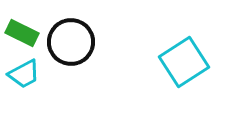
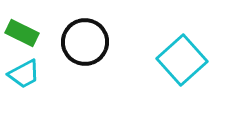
black circle: moved 14 px right
cyan square: moved 2 px left, 2 px up; rotated 9 degrees counterclockwise
